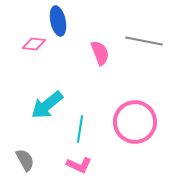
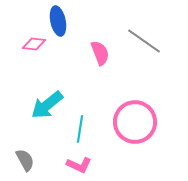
gray line: rotated 24 degrees clockwise
